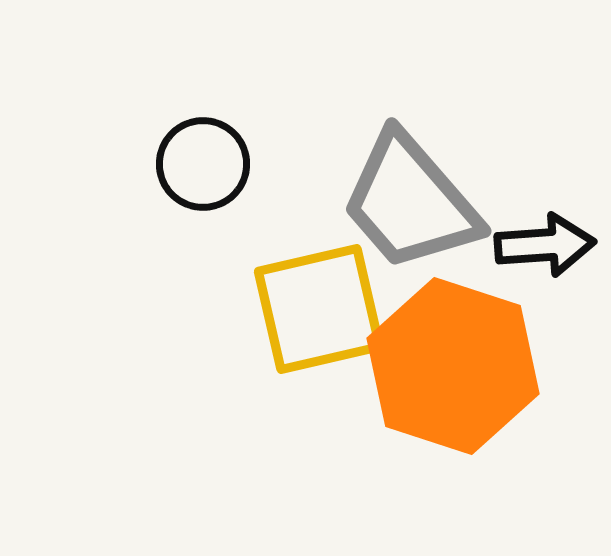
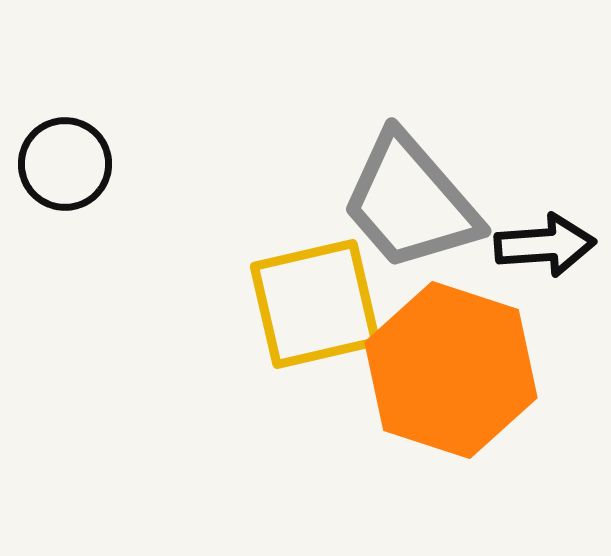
black circle: moved 138 px left
yellow square: moved 4 px left, 5 px up
orange hexagon: moved 2 px left, 4 px down
